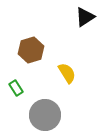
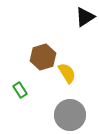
brown hexagon: moved 12 px right, 7 px down
green rectangle: moved 4 px right, 2 px down
gray circle: moved 25 px right
